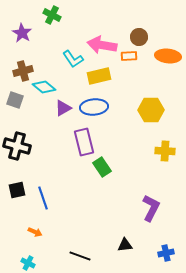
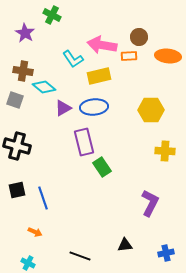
purple star: moved 3 px right
brown cross: rotated 24 degrees clockwise
purple L-shape: moved 1 px left, 5 px up
